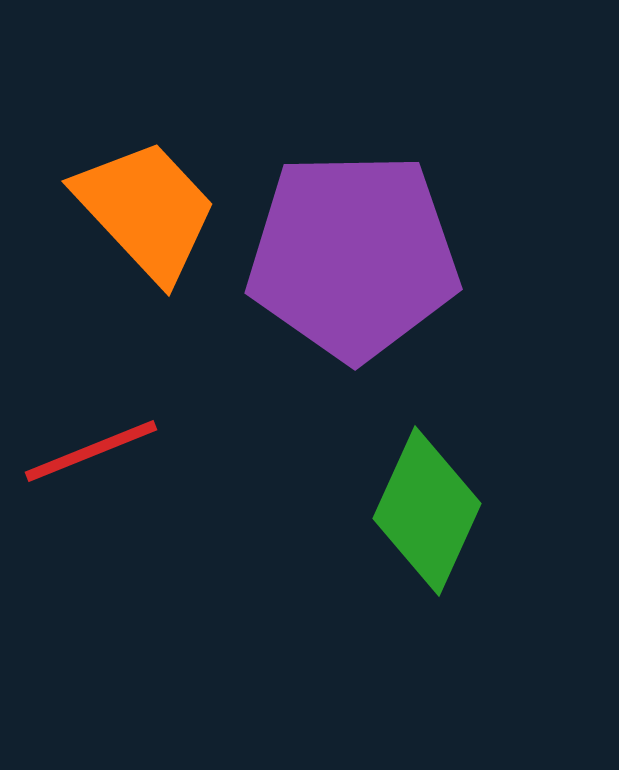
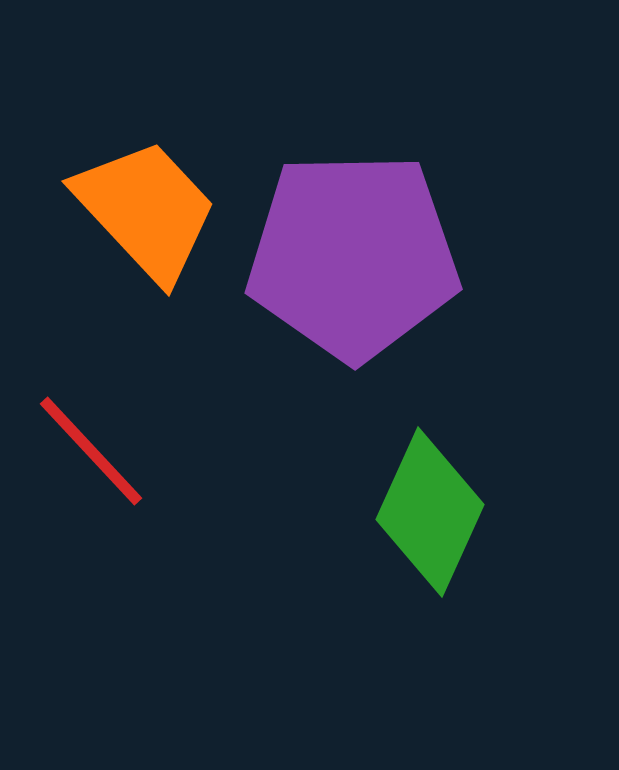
red line: rotated 69 degrees clockwise
green diamond: moved 3 px right, 1 px down
